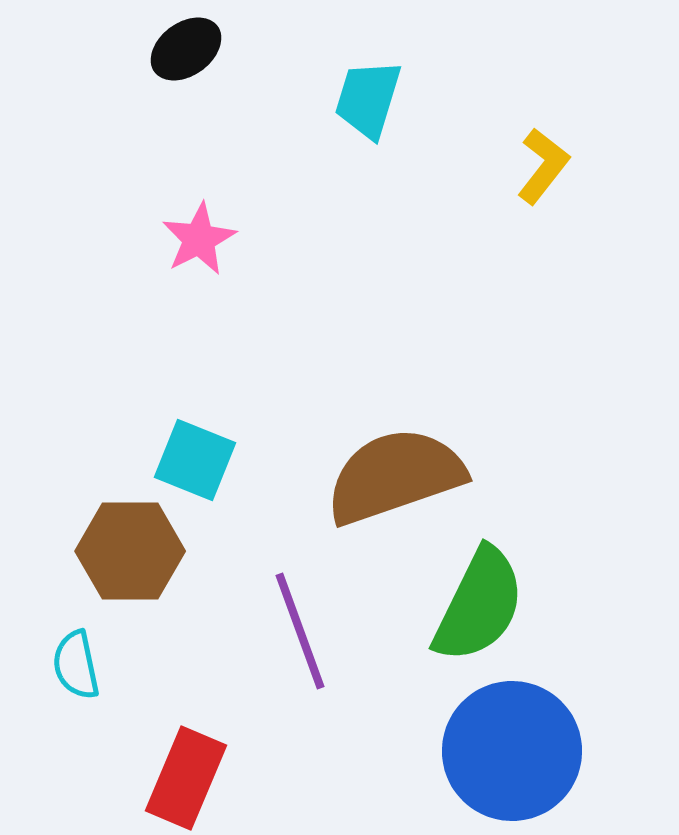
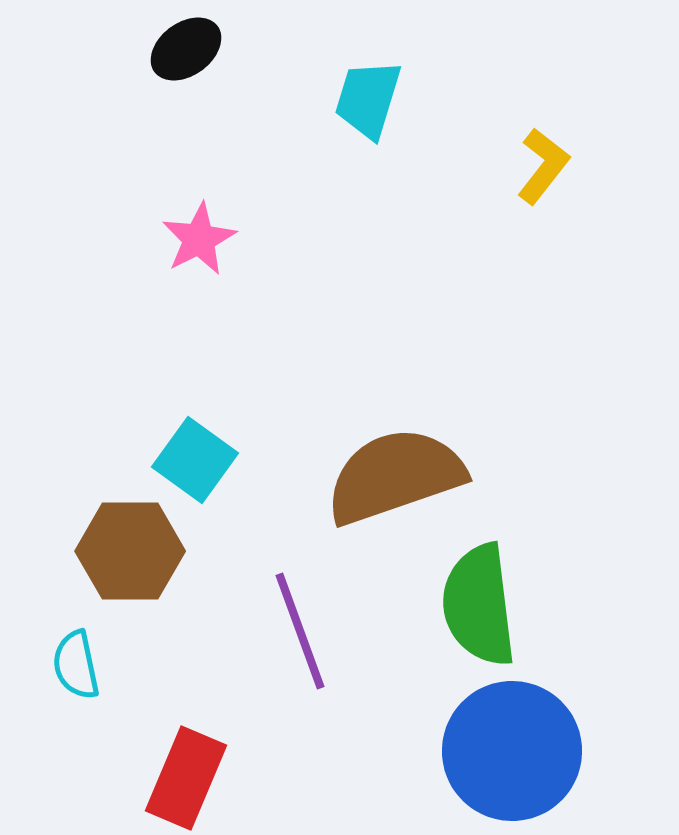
cyan square: rotated 14 degrees clockwise
green semicircle: rotated 147 degrees clockwise
